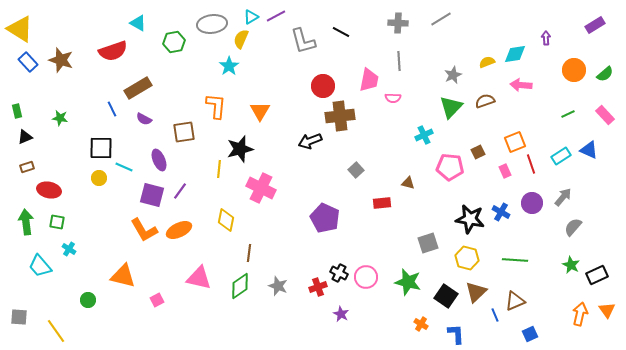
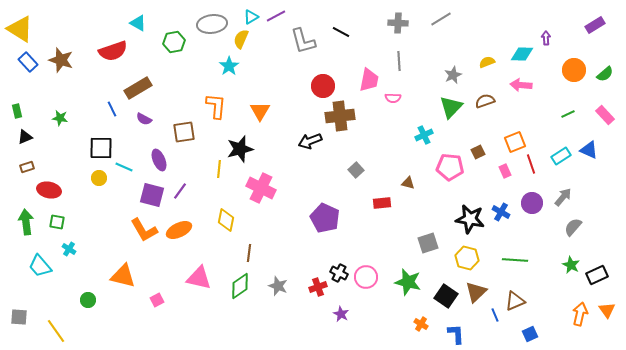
cyan diamond at (515, 54): moved 7 px right; rotated 10 degrees clockwise
